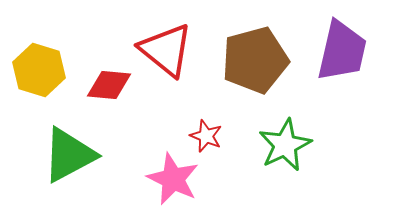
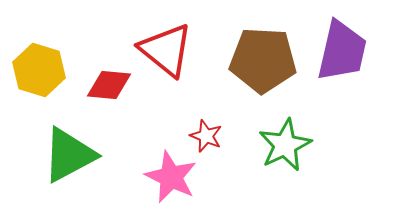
brown pentagon: moved 8 px right; rotated 18 degrees clockwise
pink star: moved 2 px left, 2 px up
